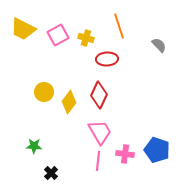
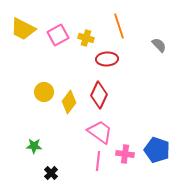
pink trapezoid: rotated 24 degrees counterclockwise
